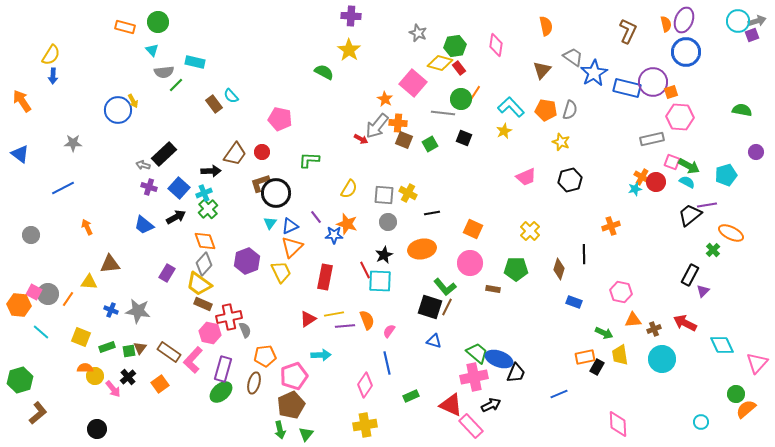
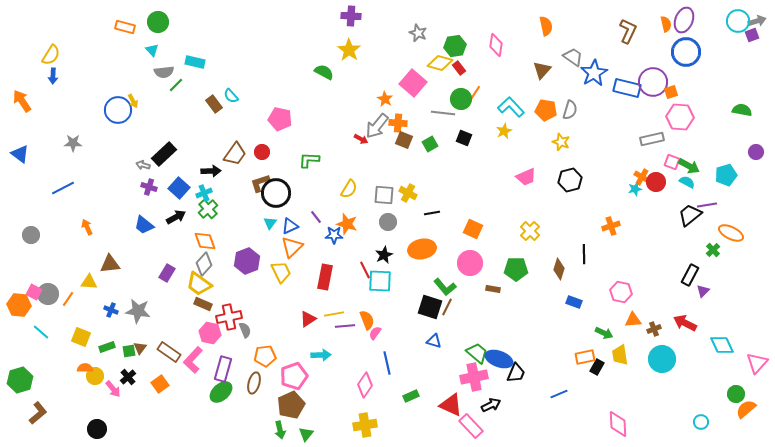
pink semicircle at (389, 331): moved 14 px left, 2 px down
